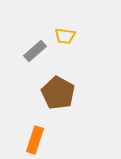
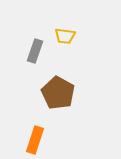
gray rectangle: rotated 30 degrees counterclockwise
